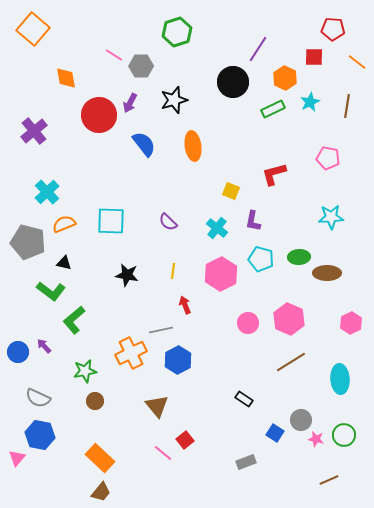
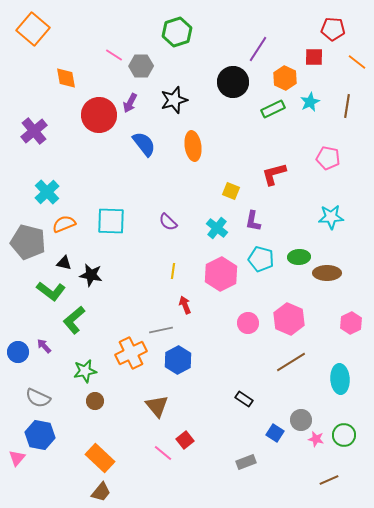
black star at (127, 275): moved 36 px left
